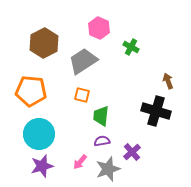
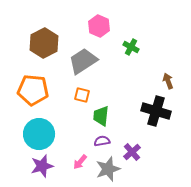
pink hexagon: moved 2 px up
orange pentagon: moved 2 px right, 1 px up
